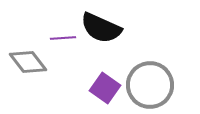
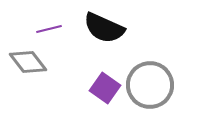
black semicircle: moved 3 px right
purple line: moved 14 px left, 9 px up; rotated 10 degrees counterclockwise
